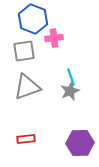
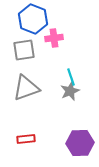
gray square: moved 1 px up
gray triangle: moved 1 px left, 1 px down
